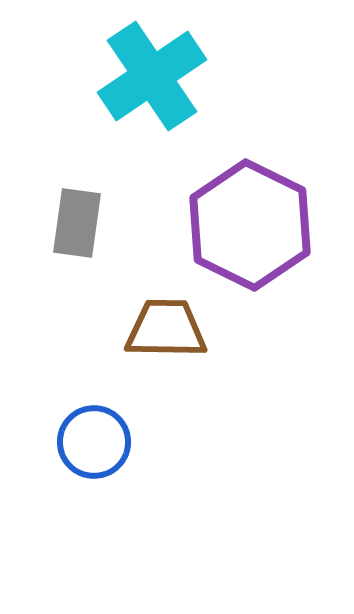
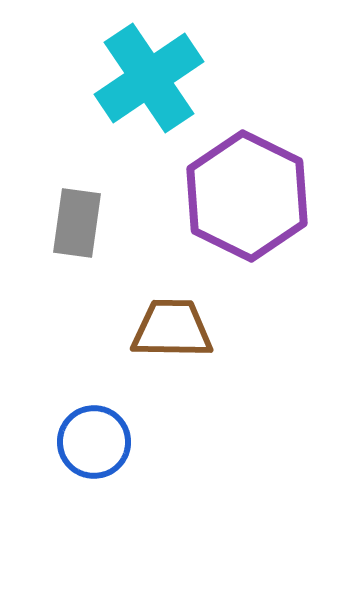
cyan cross: moved 3 px left, 2 px down
purple hexagon: moved 3 px left, 29 px up
brown trapezoid: moved 6 px right
